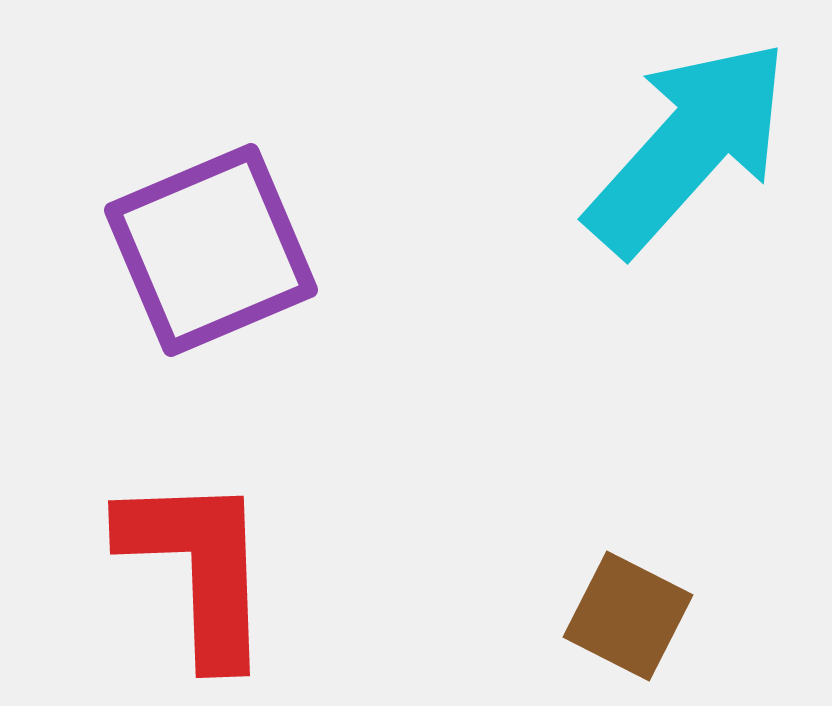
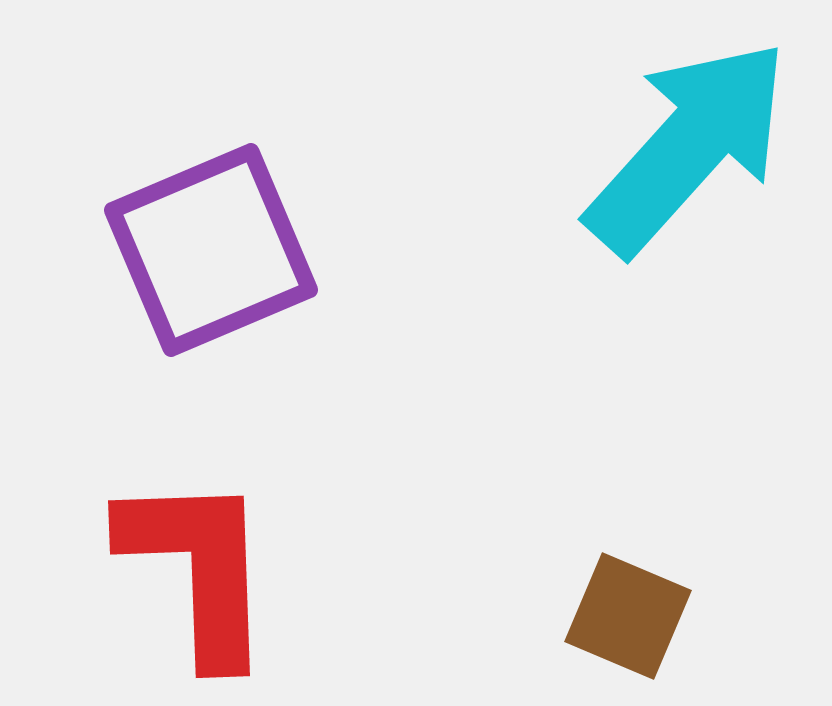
brown square: rotated 4 degrees counterclockwise
